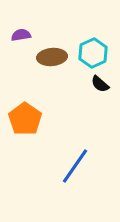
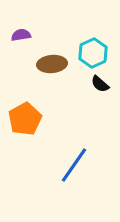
brown ellipse: moved 7 px down
orange pentagon: rotated 8 degrees clockwise
blue line: moved 1 px left, 1 px up
